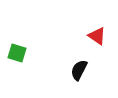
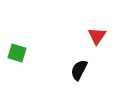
red triangle: rotated 30 degrees clockwise
